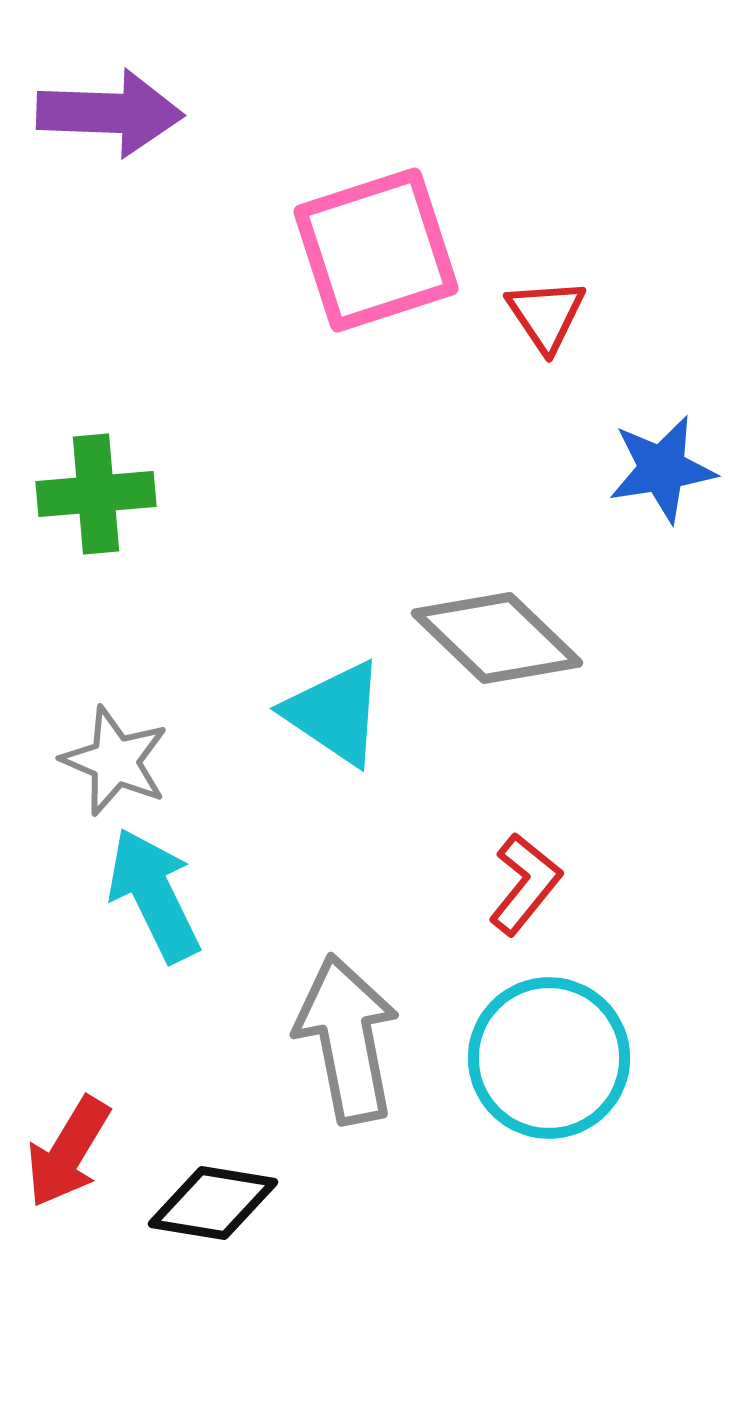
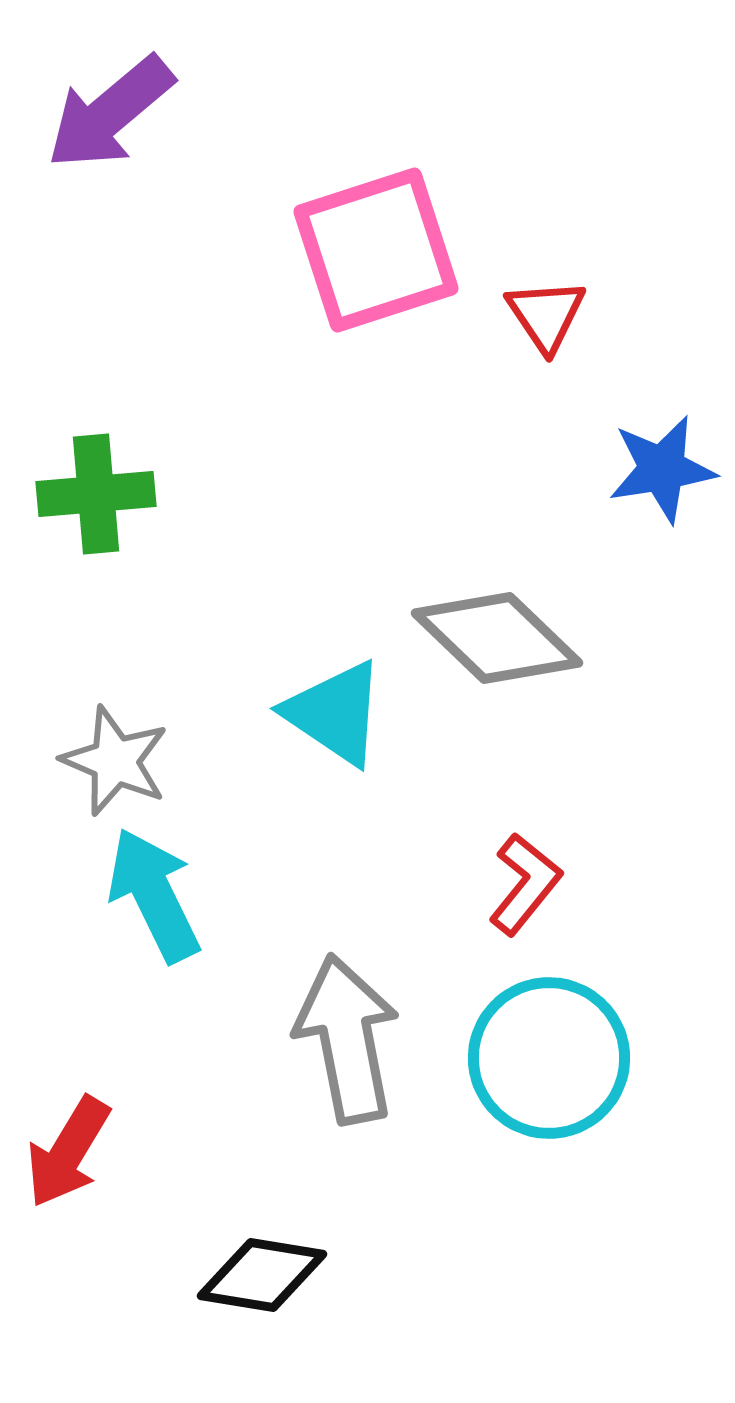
purple arrow: rotated 138 degrees clockwise
black diamond: moved 49 px right, 72 px down
